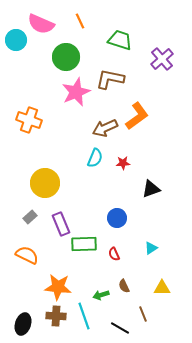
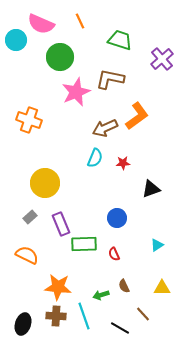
green circle: moved 6 px left
cyan triangle: moved 6 px right, 3 px up
brown line: rotated 21 degrees counterclockwise
